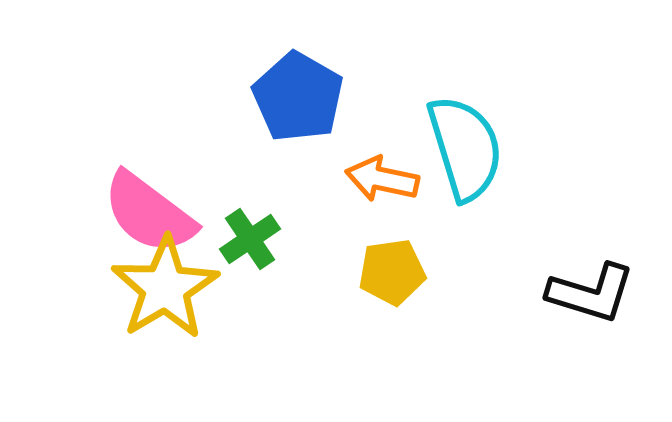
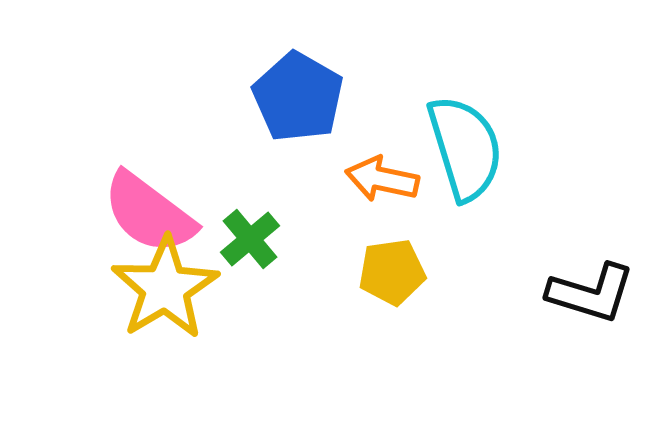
green cross: rotated 6 degrees counterclockwise
